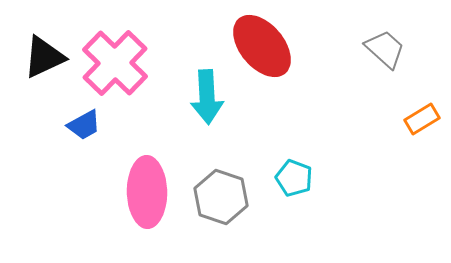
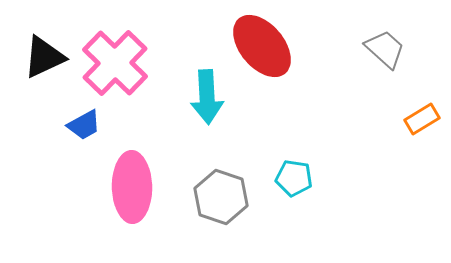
cyan pentagon: rotated 12 degrees counterclockwise
pink ellipse: moved 15 px left, 5 px up
